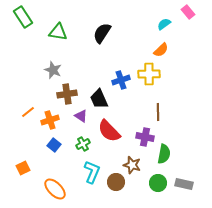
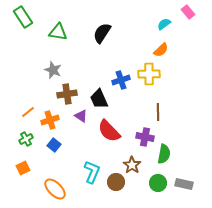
green cross: moved 57 px left, 5 px up
brown star: rotated 18 degrees clockwise
